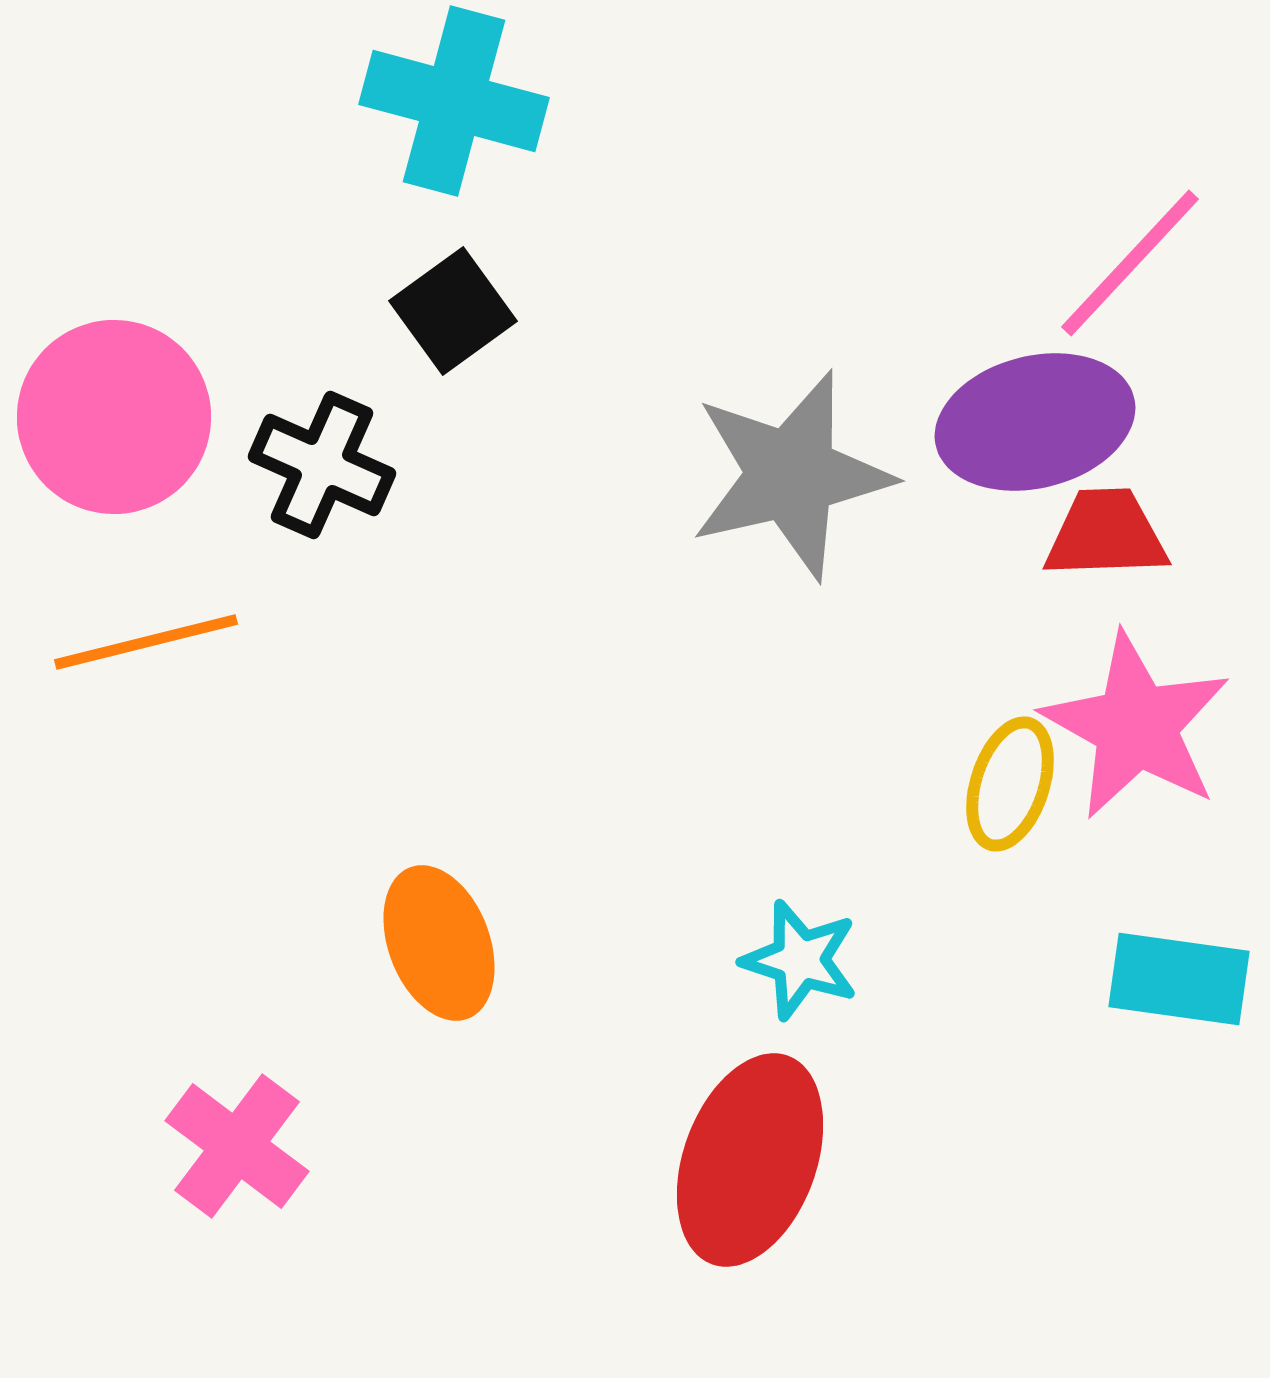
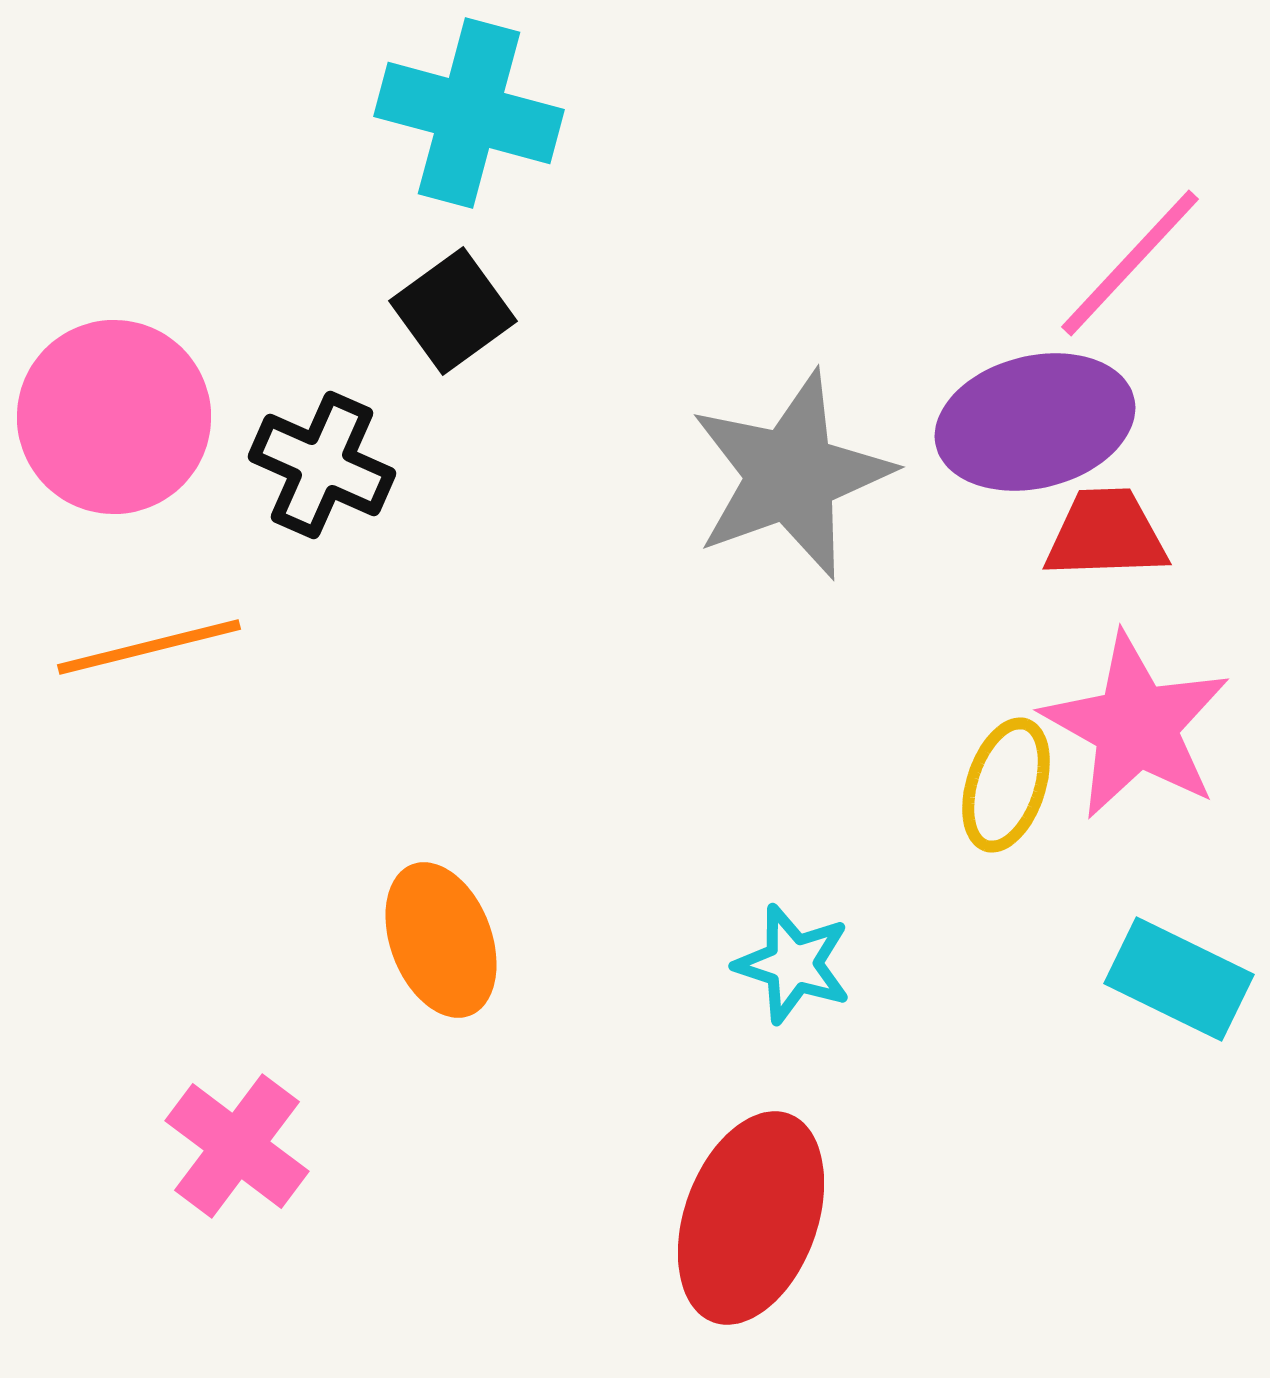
cyan cross: moved 15 px right, 12 px down
gray star: rotated 7 degrees counterclockwise
orange line: moved 3 px right, 5 px down
yellow ellipse: moved 4 px left, 1 px down
orange ellipse: moved 2 px right, 3 px up
cyan star: moved 7 px left, 4 px down
cyan rectangle: rotated 18 degrees clockwise
red ellipse: moved 1 px right, 58 px down
